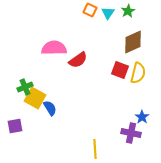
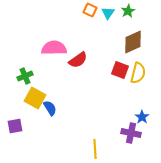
green cross: moved 11 px up
